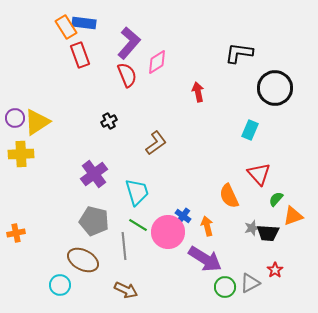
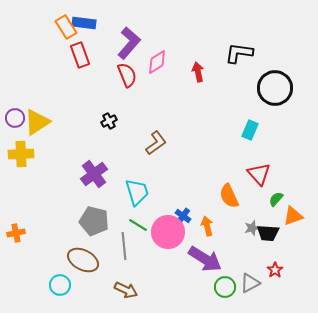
red arrow: moved 20 px up
